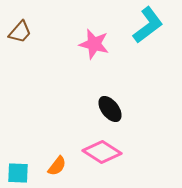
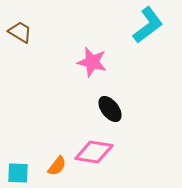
brown trapezoid: rotated 100 degrees counterclockwise
pink star: moved 2 px left, 18 px down
pink diamond: moved 8 px left; rotated 24 degrees counterclockwise
